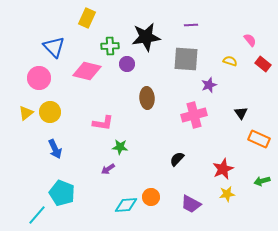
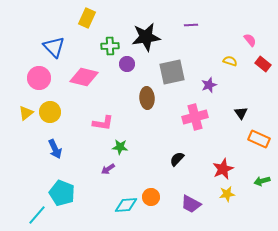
gray square: moved 14 px left, 13 px down; rotated 16 degrees counterclockwise
pink diamond: moved 3 px left, 6 px down
pink cross: moved 1 px right, 2 px down
